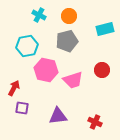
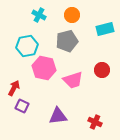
orange circle: moved 3 px right, 1 px up
pink hexagon: moved 2 px left, 2 px up
purple square: moved 2 px up; rotated 16 degrees clockwise
